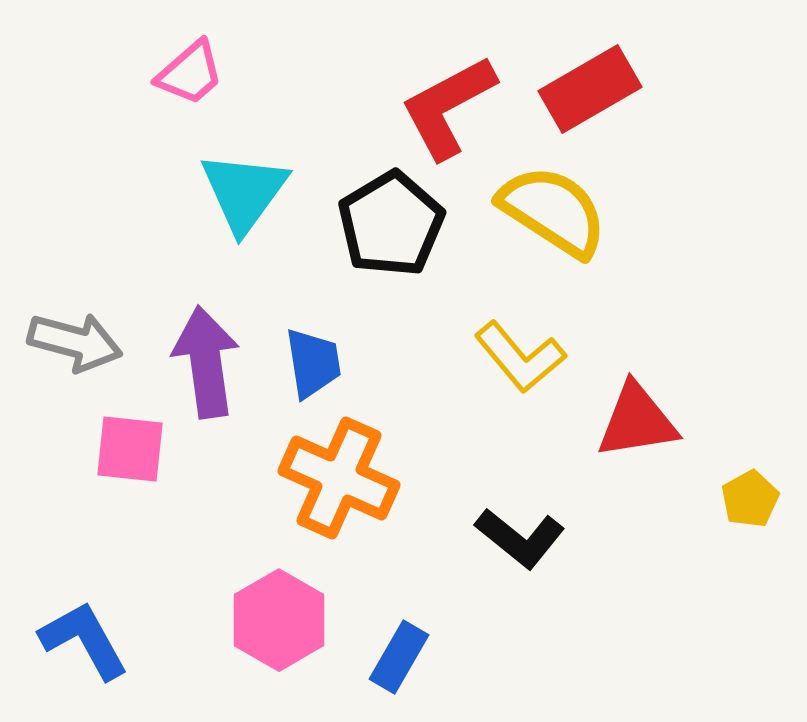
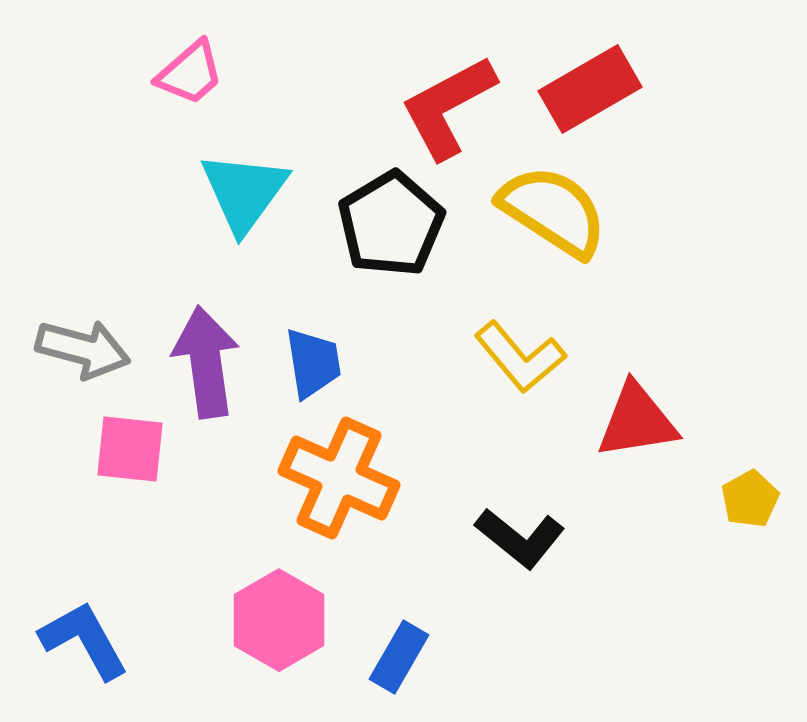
gray arrow: moved 8 px right, 7 px down
